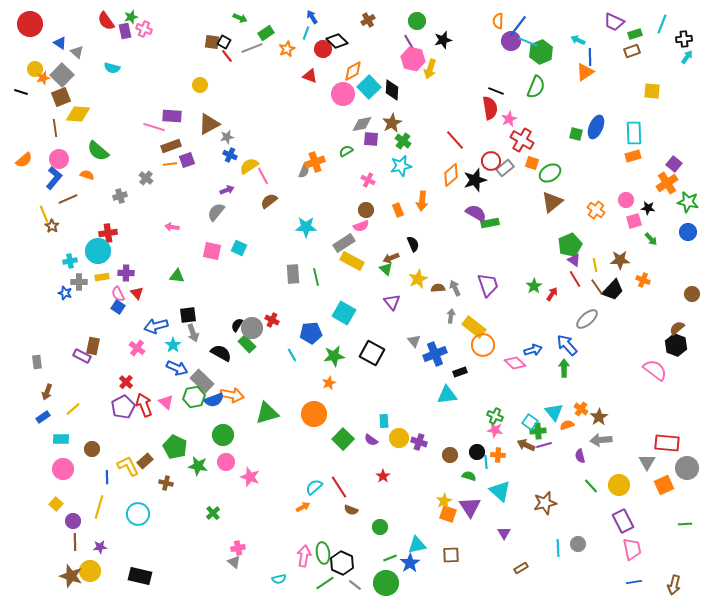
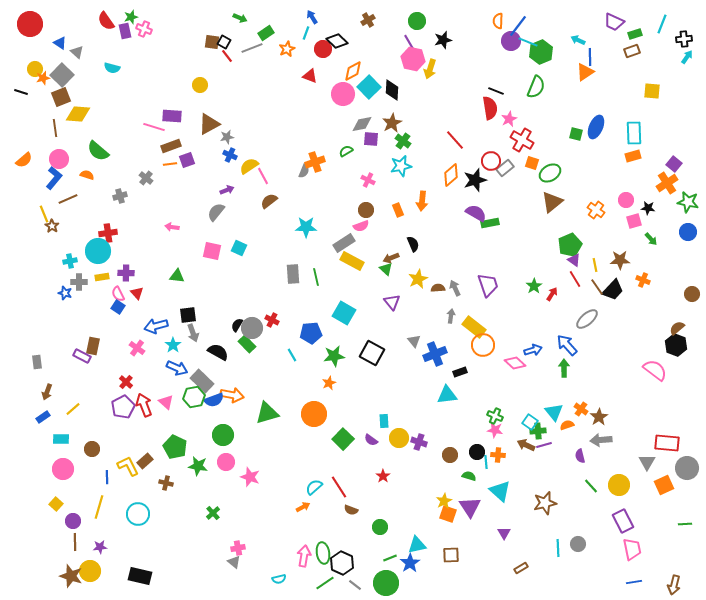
black semicircle at (221, 353): moved 3 px left, 1 px up
